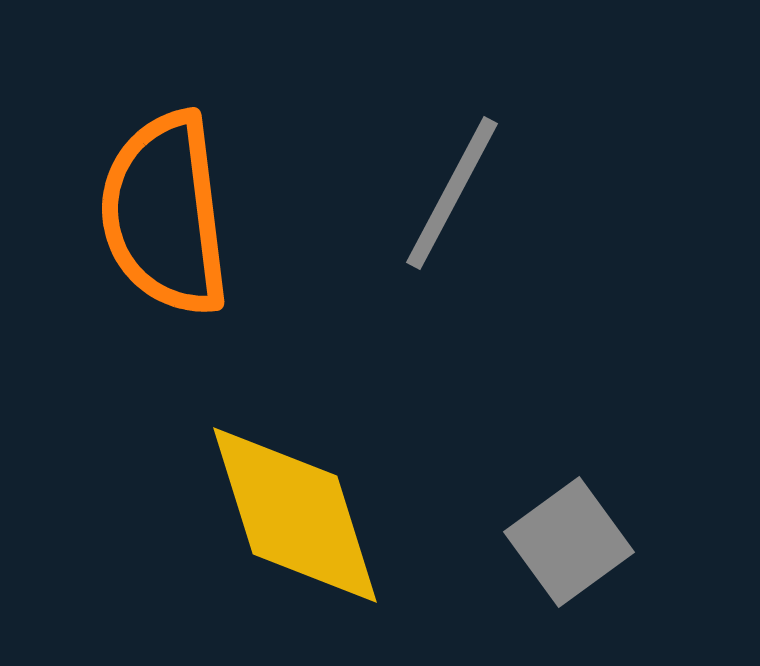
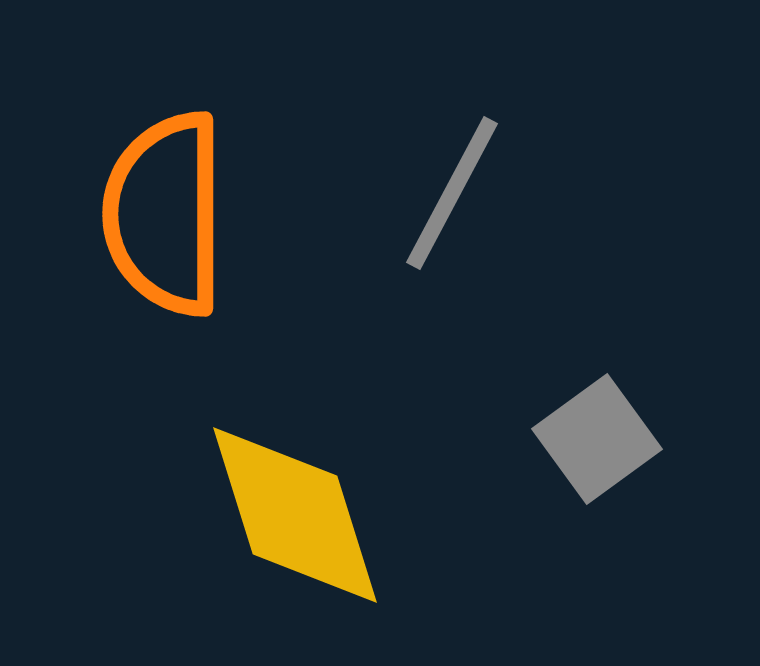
orange semicircle: rotated 7 degrees clockwise
gray square: moved 28 px right, 103 px up
